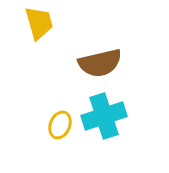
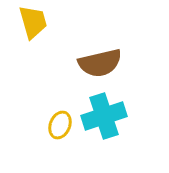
yellow trapezoid: moved 6 px left, 1 px up
